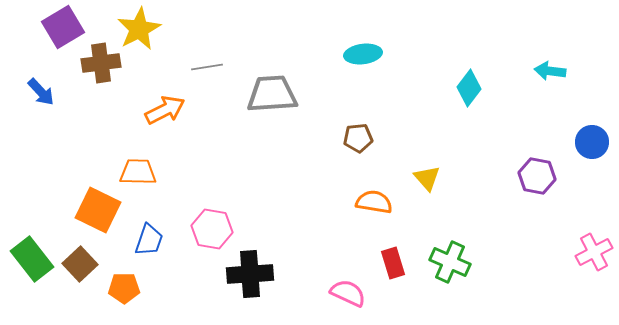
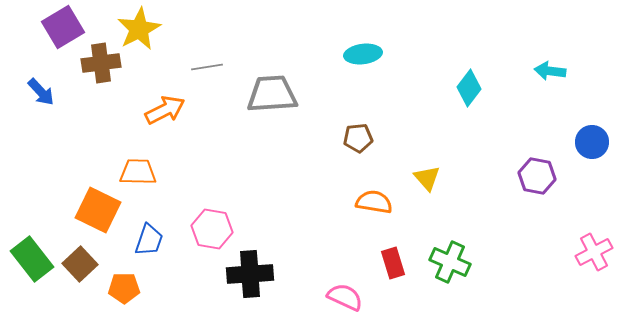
pink semicircle: moved 3 px left, 4 px down
